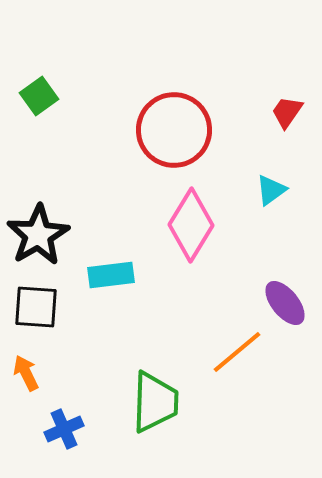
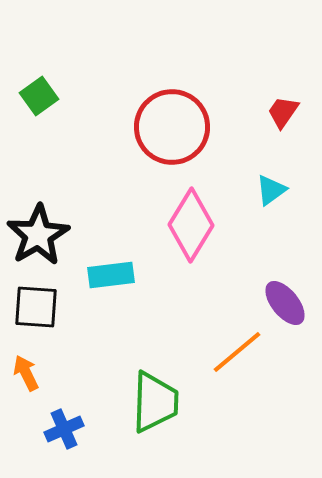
red trapezoid: moved 4 px left
red circle: moved 2 px left, 3 px up
